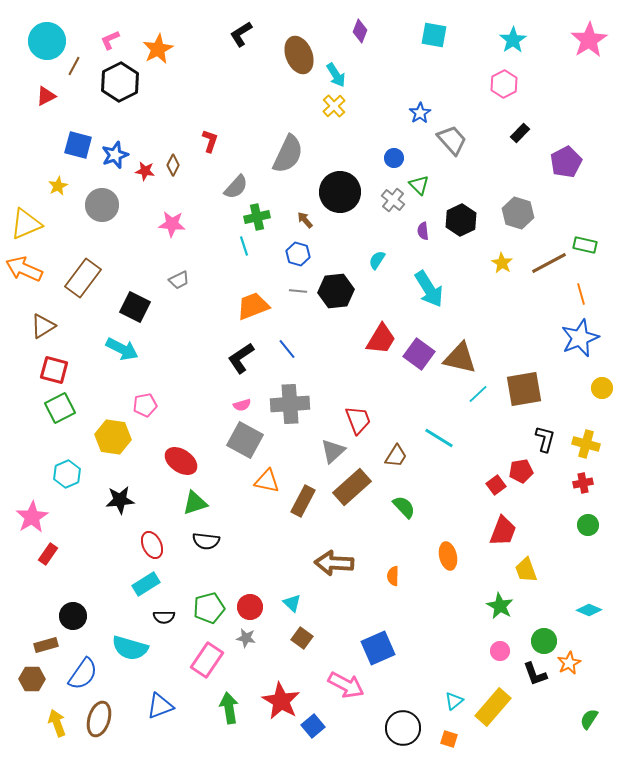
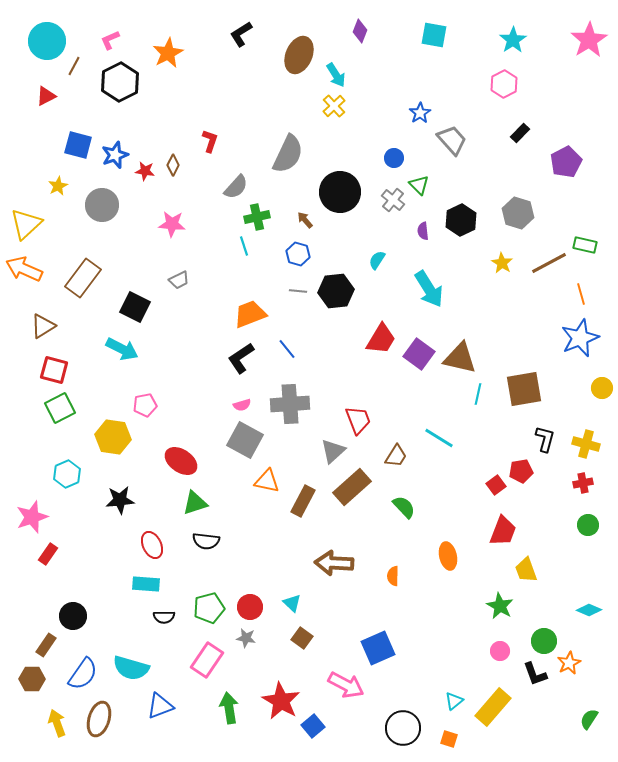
orange star at (158, 49): moved 10 px right, 4 px down
brown ellipse at (299, 55): rotated 45 degrees clockwise
yellow triangle at (26, 224): rotated 20 degrees counterclockwise
orange trapezoid at (253, 306): moved 3 px left, 8 px down
cyan line at (478, 394): rotated 35 degrees counterclockwise
pink star at (32, 517): rotated 12 degrees clockwise
cyan rectangle at (146, 584): rotated 36 degrees clockwise
brown rectangle at (46, 645): rotated 40 degrees counterclockwise
cyan semicircle at (130, 648): moved 1 px right, 20 px down
